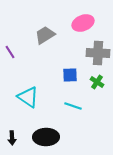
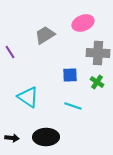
black arrow: rotated 80 degrees counterclockwise
